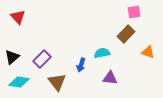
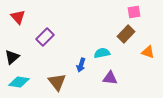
purple rectangle: moved 3 px right, 22 px up
